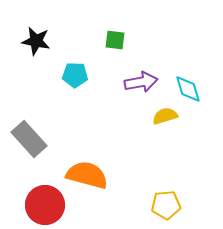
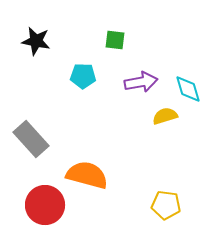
cyan pentagon: moved 8 px right, 1 px down
gray rectangle: moved 2 px right
yellow pentagon: rotated 12 degrees clockwise
